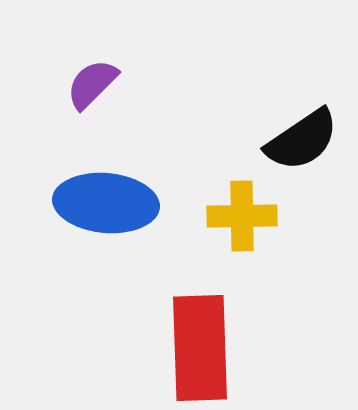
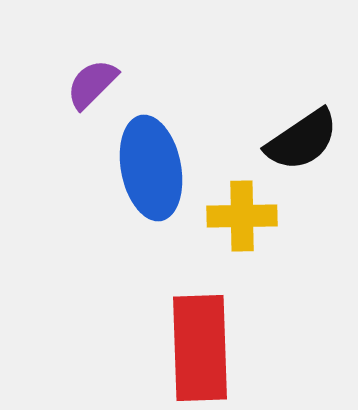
blue ellipse: moved 45 px right, 35 px up; rotated 74 degrees clockwise
